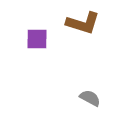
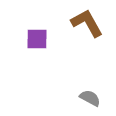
brown L-shape: moved 4 px right; rotated 136 degrees counterclockwise
